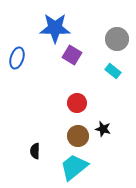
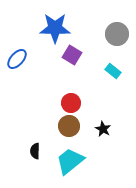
gray circle: moved 5 px up
blue ellipse: moved 1 px down; rotated 25 degrees clockwise
red circle: moved 6 px left
black star: rotated 14 degrees clockwise
brown circle: moved 9 px left, 10 px up
cyan trapezoid: moved 4 px left, 6 px up
